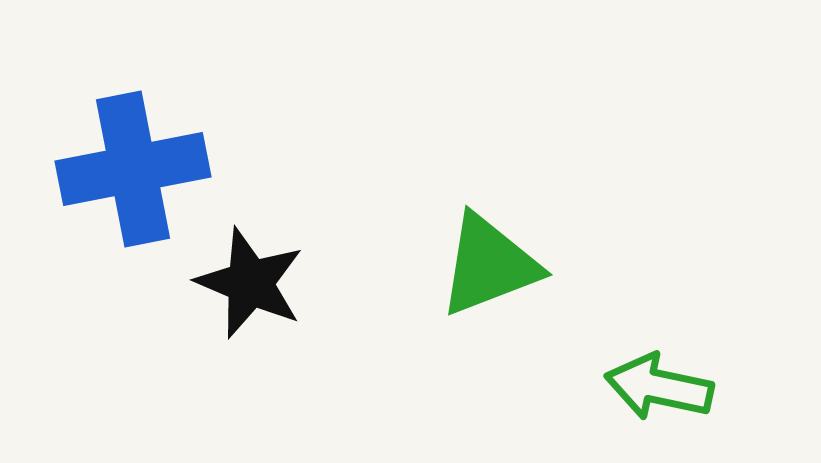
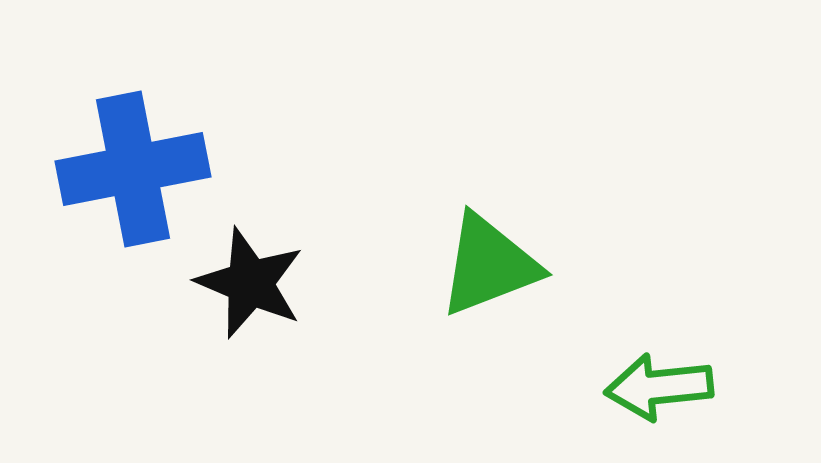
green arrow: rotated 18 degrees counterclockwise
